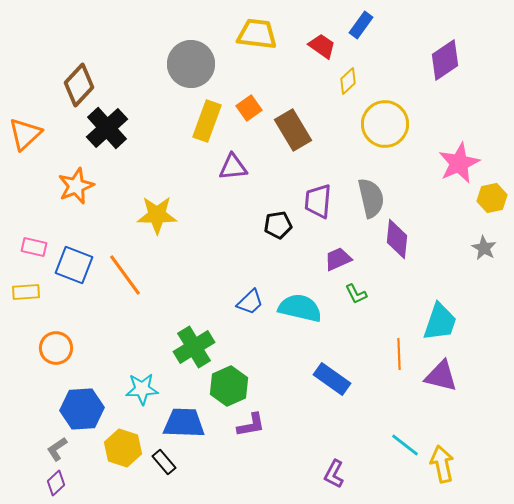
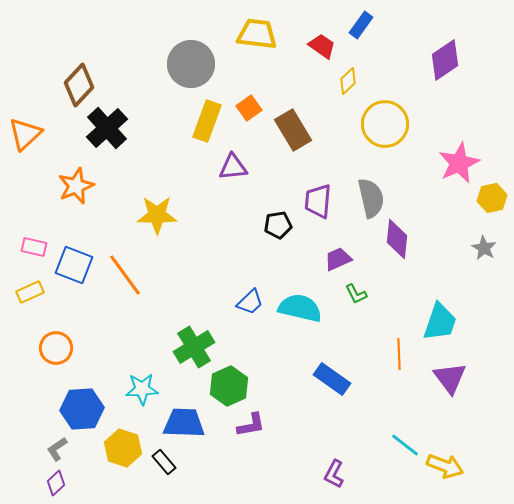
yellow rectangle at (26, 292): moved 4 px right; rotated 20 degrees counterclockwise
purple triangle at (441, 376): moved 9 px right, 2 px down; rotated 39 degrees clockwise
yellow arrow at (442, 464): moved 3 px right, 2 px down; rotated 123 degrees clockwise
